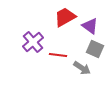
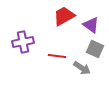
red trapezoid: moved 1 px left, 1 px up
purple triangle: moved 1 px right, 1 px up
purple cross: moved 10 px left; rotated 30 degrees clockwise
red line: moved 1 px left, 1 px down
